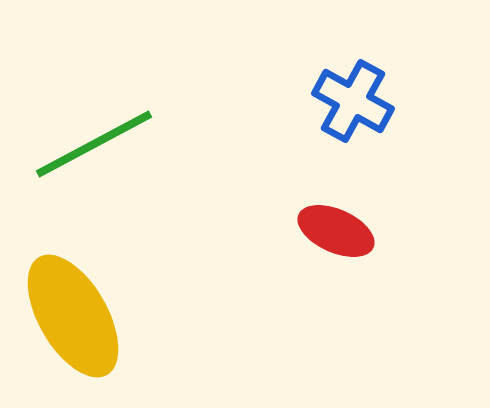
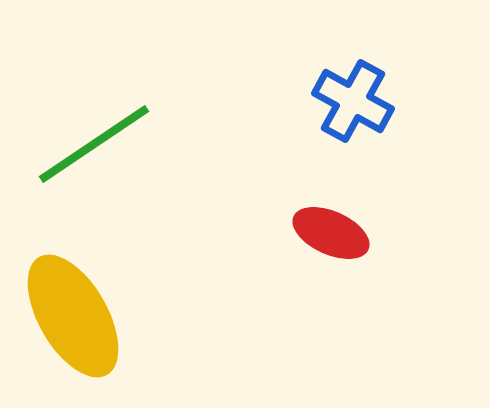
green line: rotated 6 degrees counterclockwise
red ellipse: moved 5 px left, 2 px down
